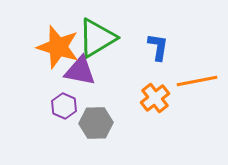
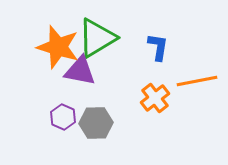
purple hexagon: moved 1 px left, 11 px down
